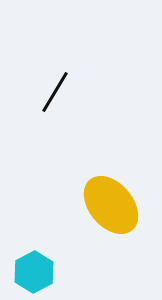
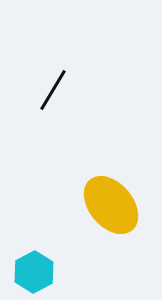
black line: moved 2 px left, 2 px up
